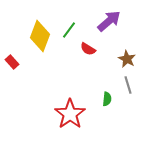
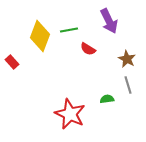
purple arrow: rotated 105 degrees clockwise
green line: rotated 42 degrees clockwise
green semicircle: rotated 104 degrees counterclockwise
red star: rotated 12 degrees counterclockwise
